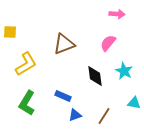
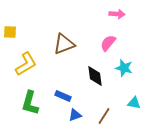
cyan star: moved 3 px up; rotated 12 degrees counterclockwise
green L-shape: moved 3 px right; rotated 15 degrees counterclockwise
